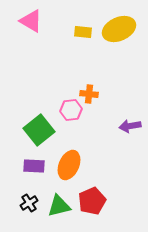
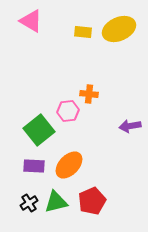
pink hexagon: moved 3 px left, 1 px down
orange ellipse: rotated 20 degrees clockwise
green triangle: moved 3 px left, 4 px up
